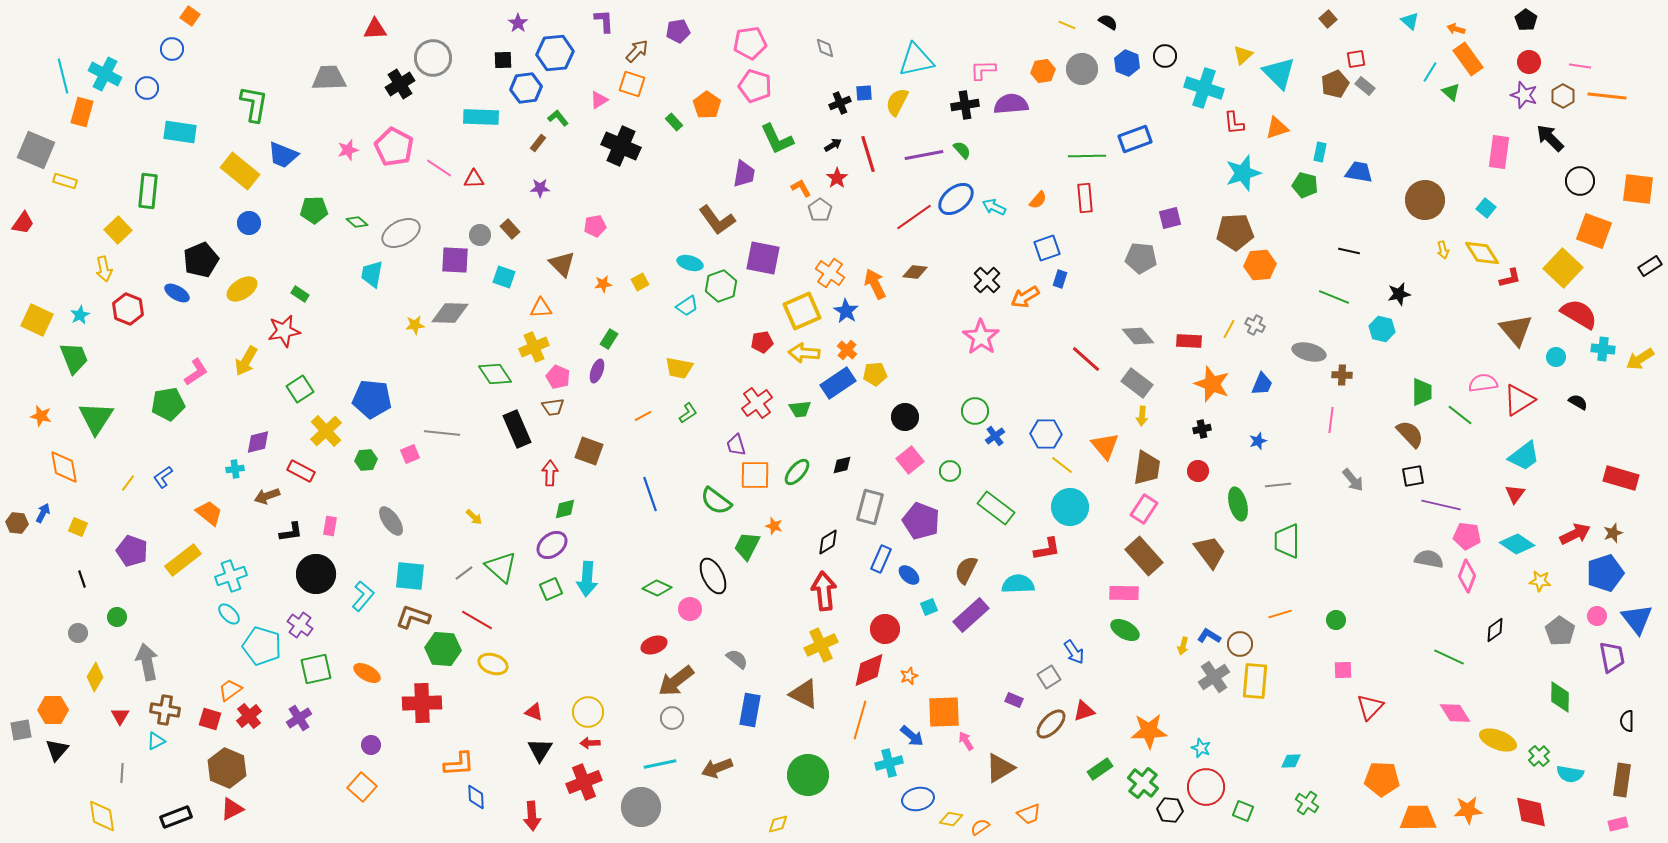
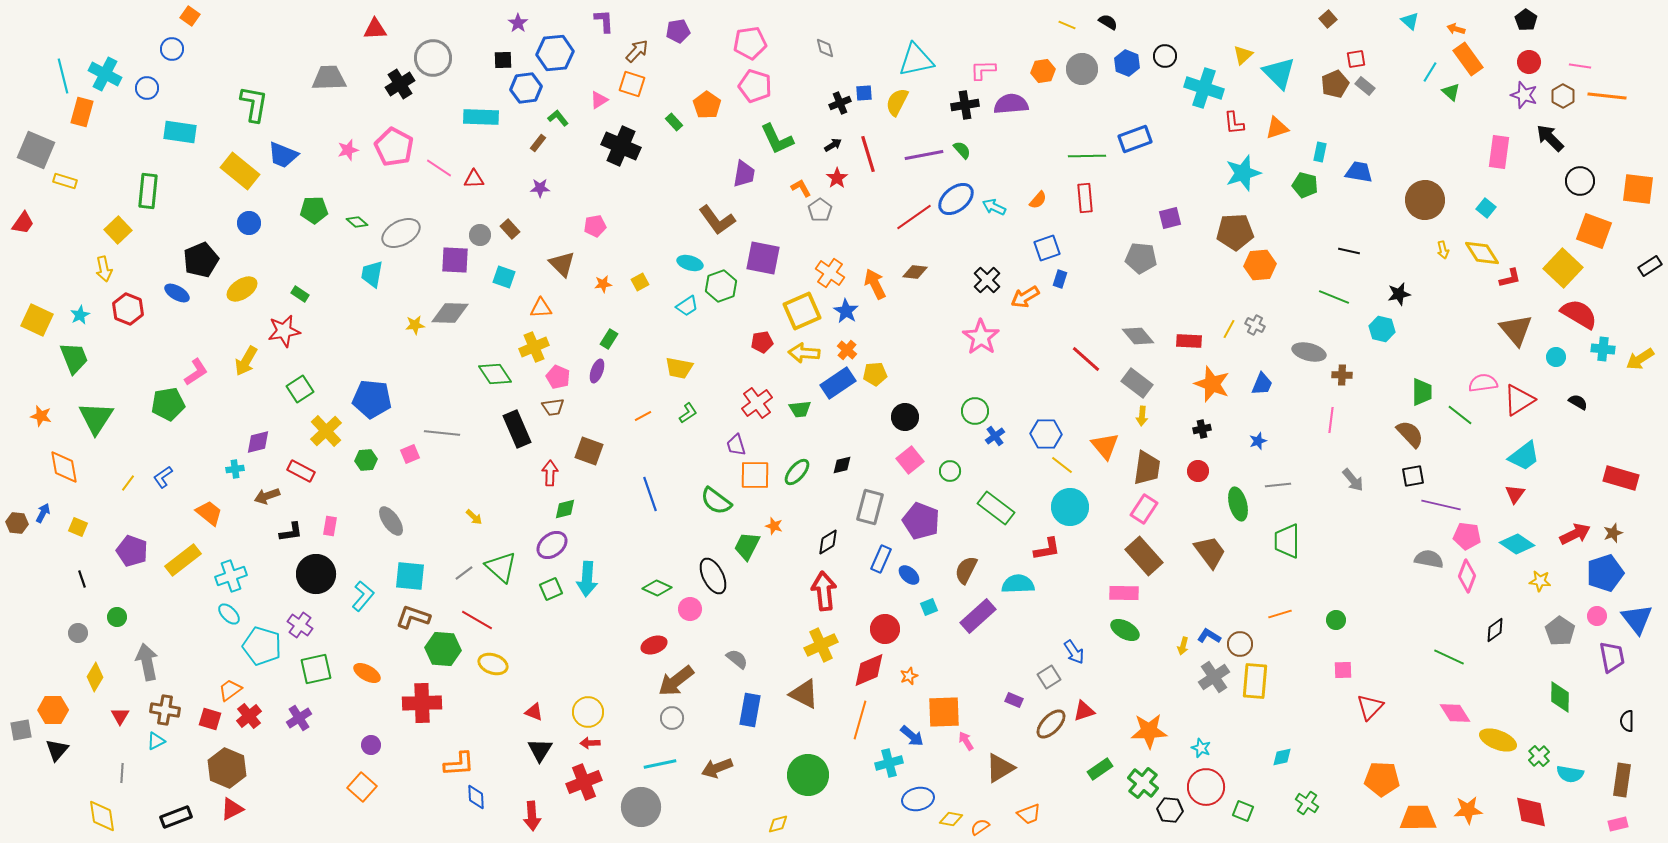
purple rectangle at (971, 615): moved 7 px right, 1 px down
cyan diamond at (1291, 761): moved 9 px left, 4 px up; rotated 10 degrees counterclockwise
